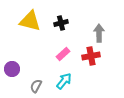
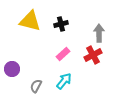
black cross: moved 1 px down
red cross: moved 2 px right, 1 px up; rotated 18 degrees counterclockwise
